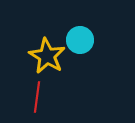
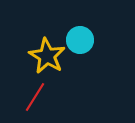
red line: moved 2 px left; rotated 24 degrees clockwise
